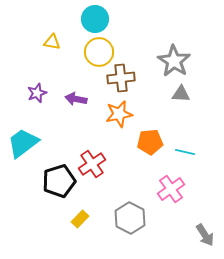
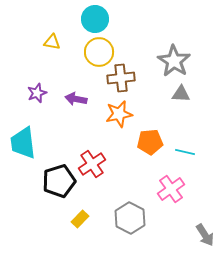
cyan trapezoid: rotated 60 degrees counterclockwise
